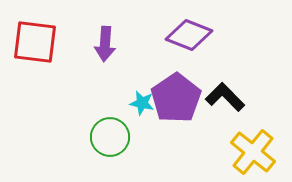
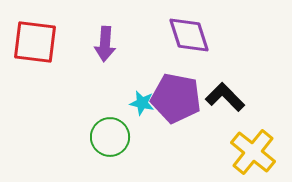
purple diamond: rotated 51 degrees clockwise
purple pentagon: rotated 27 degrees counterclockwise
